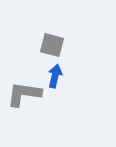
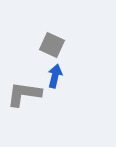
gray square: rotated 10 degrees clockwise
